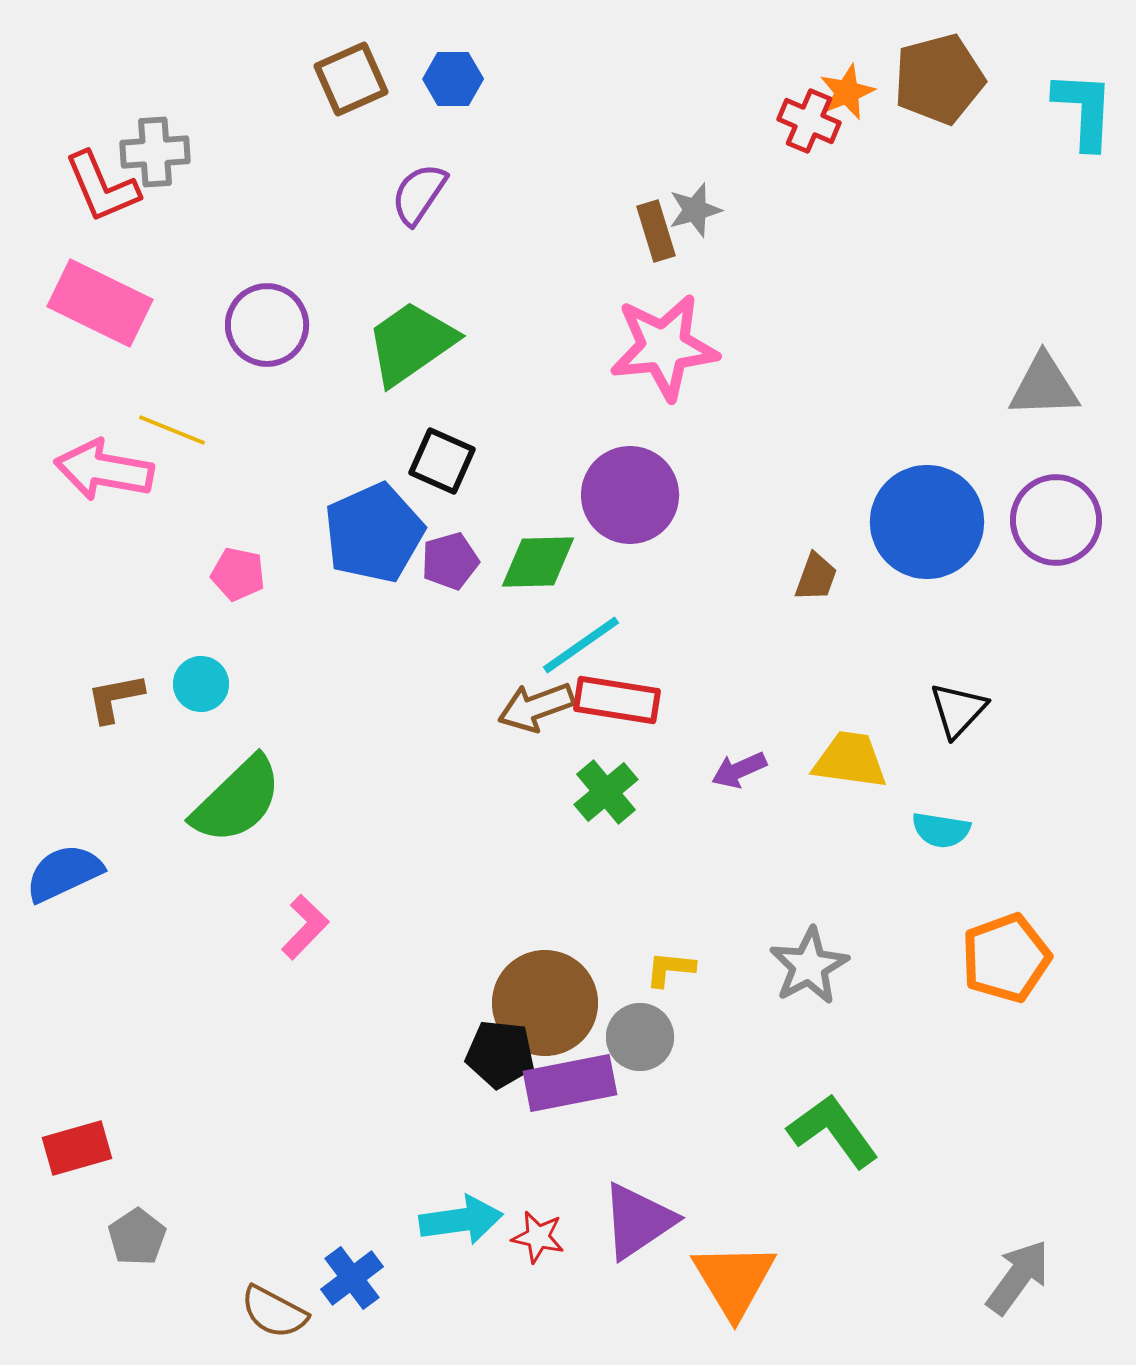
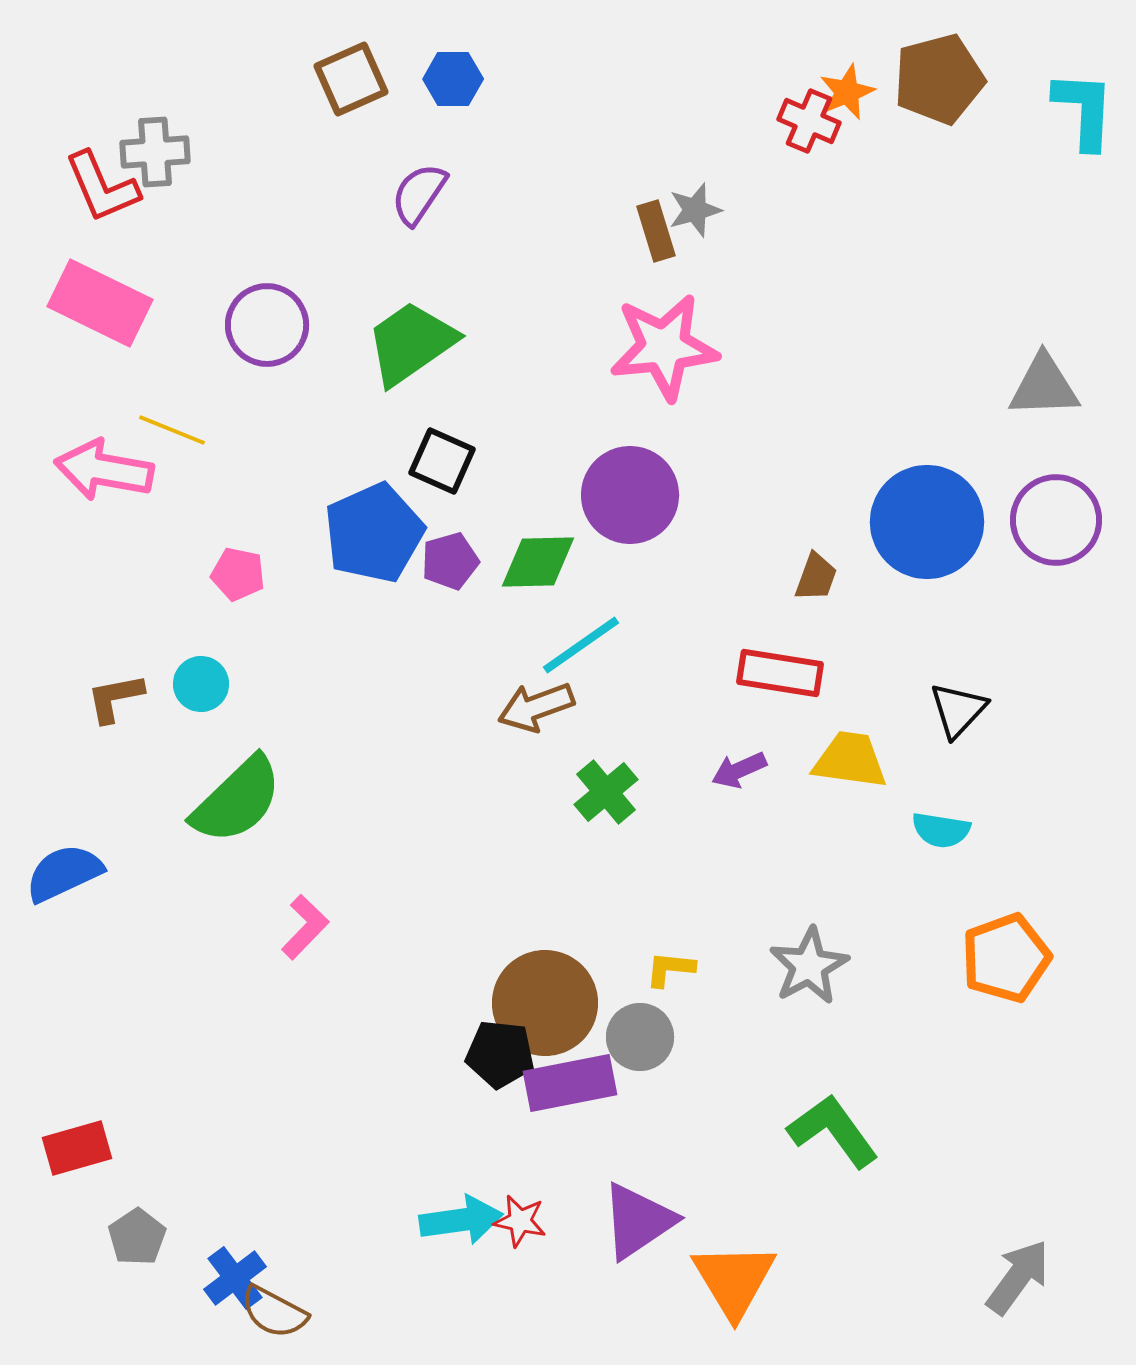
red rectangle at (617, 700): moved 163 px right, 27 px up
red star at (538, 1237): moved 18 px left, 16 px up
blue cross at (352, 1278): moved 117 px left
